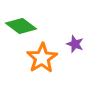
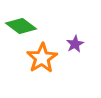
purple star: rotated 24 degrees clockwise
